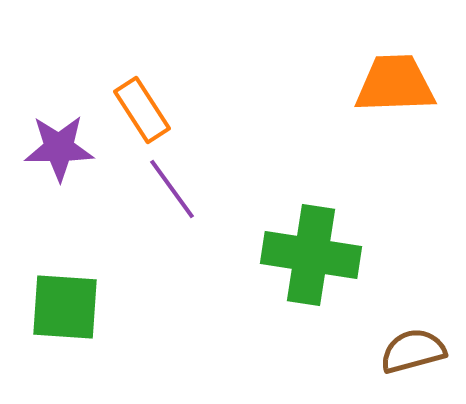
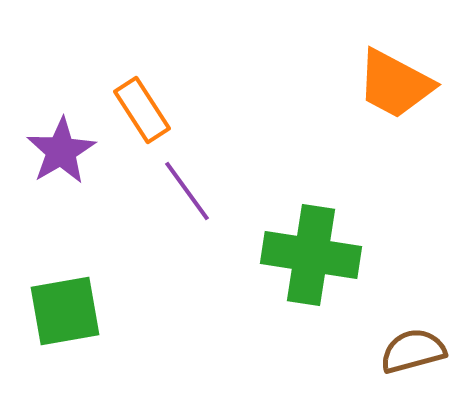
orange trapezoid: rotated 150 degrees counterclockwise
purple star: moved 2 px right, 3 px down; rotated 30 degrees counterclockwise
purple line: moved 15 px right, 2 px down
green square: moved 4 px down; rotated 14 degrees counterclockwise
